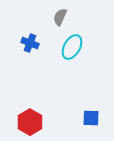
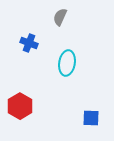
blue cross: moved 1 px left
cyan ellipse: moved 5 px left, 16 px down; rotated 20 degrees counterclockwise
red hexagon: moved 10 px left, 16 px up
